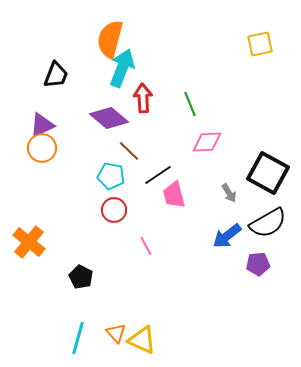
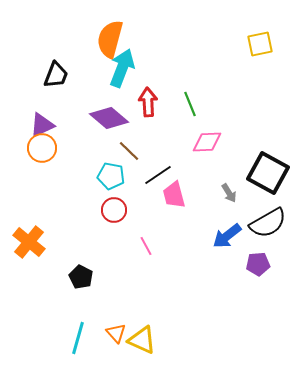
red arrow: moved 5 px right, 4 px down
